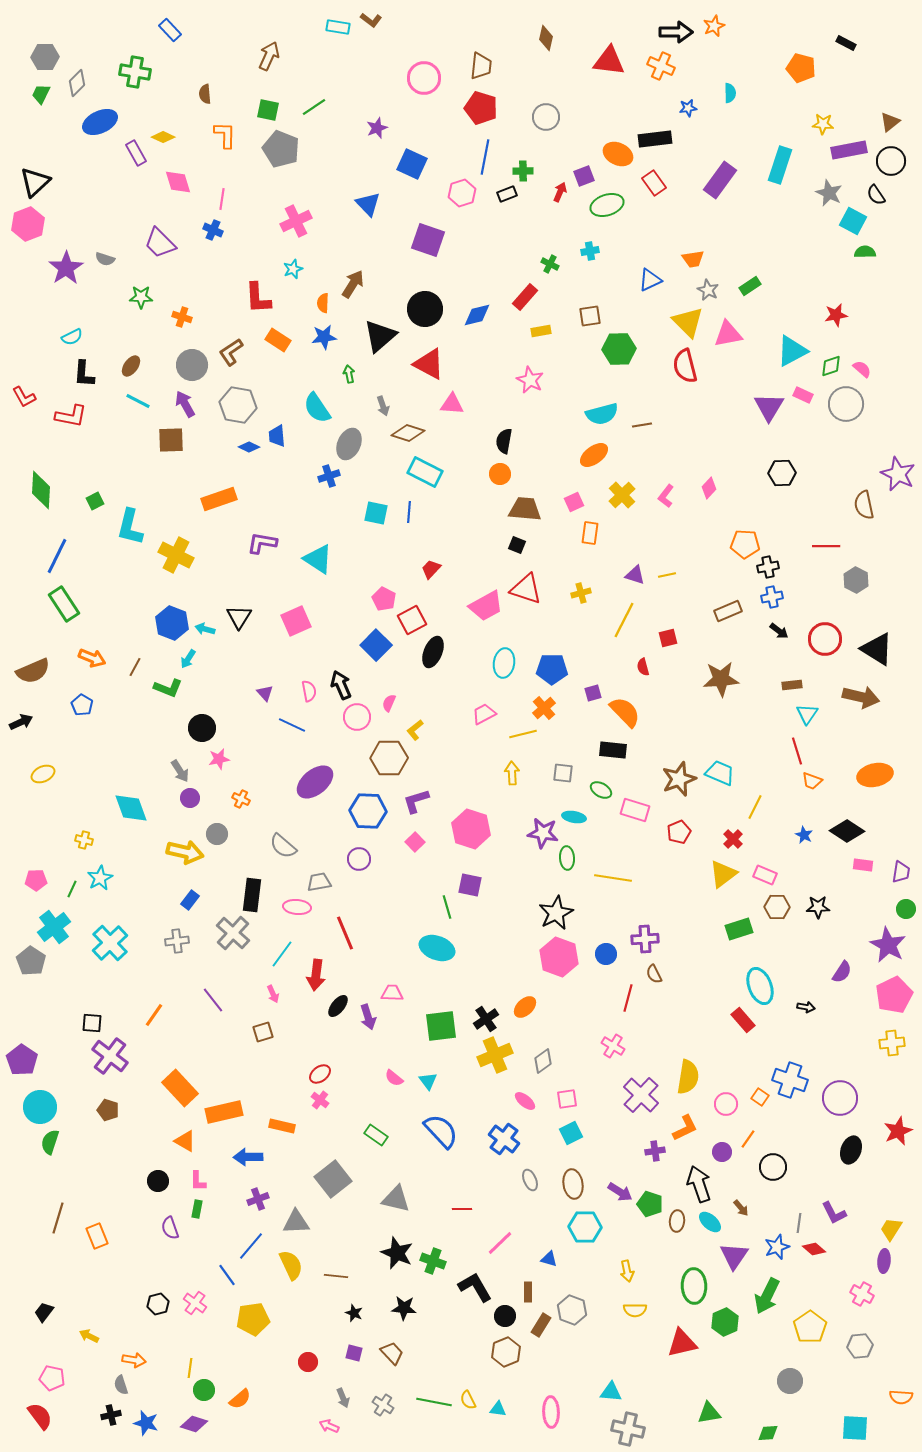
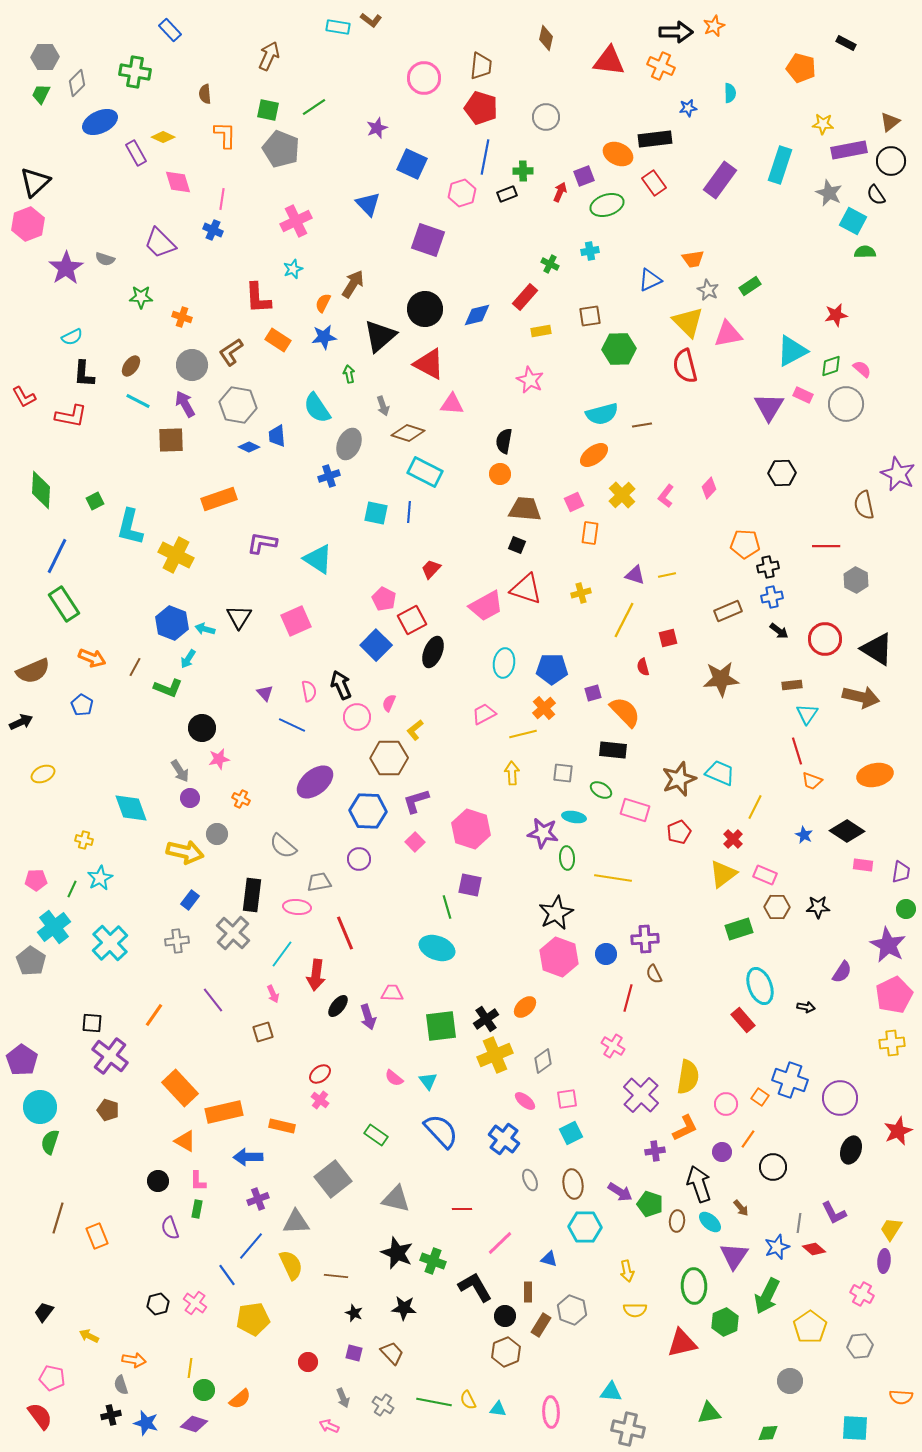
orange semicircle at (323, 303): rotated 24 degrees clockwise
